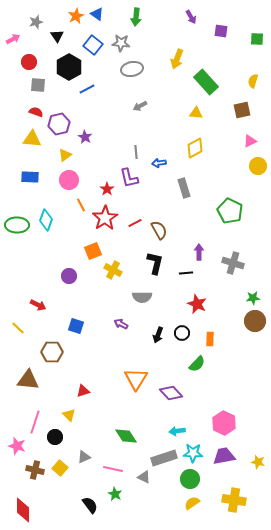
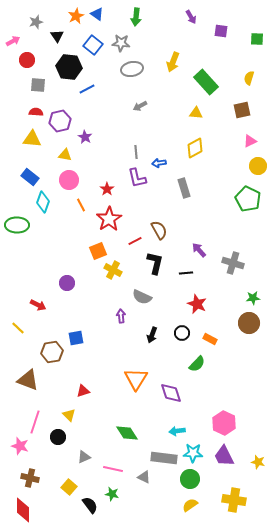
pink arrow at (13, 39): moved 2 px down
yellow arrow at (177, 59): moved 4 px left, 3 px down
red circle at (29, 62): moved 2 px left, 2 px up
black hexagon at (69, 67): rotated 25 degrees counterclockwise
yellow semicircle at (253, 81): moved 4 px left, 3 px up
red semicircle at (36, 112): rotated 16 degrees counterclockwise
purple hexagon at (59, 124): moved 1 px right, 3 px up
yellow triangle at (65, 155): rotated 48 degrees clockwise
blue rectangle at (30, 177): rotated 36 degrees clockwise
purple L-shape at (129, 178): moved 8 px right
green pentagon at (230, 211): moved 18 px right, 12 px up
red star at (105, 218): moved 4 px right, 1 px down
cyan diamond at (46, 220): moved 3 px left, 18 px up
red line at (135, 223): moved 18 px down
orange square at (93, 251): moved 5 px right
purple arrow at (199, 252): moved 2 px up; rotated 42 degrees counterclockwise
purple circle at (69, 276): moved 2 px left, 7 px down
gray semicircle at (142, 297): rotated 24 degrees clockwise
brown circle at (255, 321): moved 6 px left, 2 px down
purple arrow at (121, 324): moved 8 px up; rotated 56 degrees clockwise
blue square at (76, 326): moved 12 px down; rotated 28 degrees counterclockwise
black arrow at (158, 335): moved 6 px left
orange rectangle at (210, 339): rotated 64 degrees counterclockwise
brown hexagon at (52, 352): rotated 10 degrees counterclockwise
brown triangle at (28, 380): rotated 15 degrees clockwise
purple diamond at (171, 393): rotated 25 degrees clockwise
green diamond at (126, 436): moved 1 px right, 3 px up
black circle at (55, 437): moved 3 px right
pink star at (17, 446): moved 3 px right
purple trapezoid at (224, 456): rotated 105 degrees counterclockwise
gray rectangle at (164, 458): rotated 25 degrees clockwise
yellow square at (60, 468): moved 9 px right, 19 px down
brown cross at (35, 470): moved 5 px left, 8 px down
green star at (115, 494): moved 3 px left; rotated 16 degrees counterclockwise
yellow semicircle at (192, 503): moved 2 px left, 2 px down
